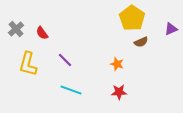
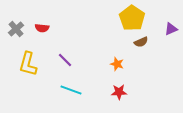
red semicircle: moved 5 px up; rotated 48 degrees counterclockwise
